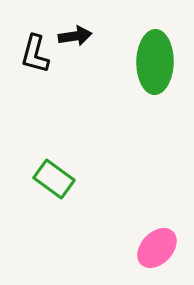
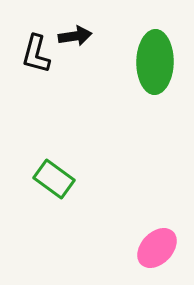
black L-shape: moved 1 px right
